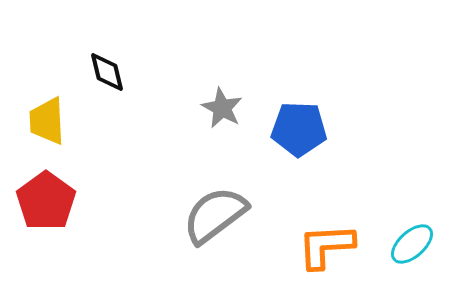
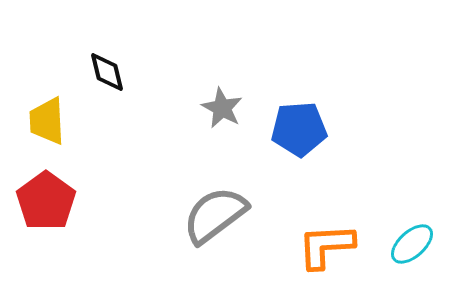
blue pentagon: rotated 6 degrees counterclockwise
